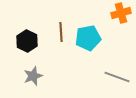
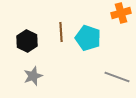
cyan pentagon: rotated 30 degrees clockwise
